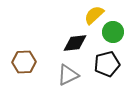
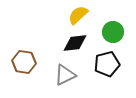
yellow semicircle: moved 16 px left
brown hexagon: rotated 10 degrees clockwise
gray triangle: moved 3 px left
